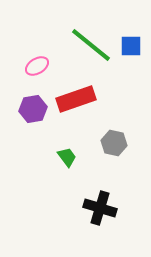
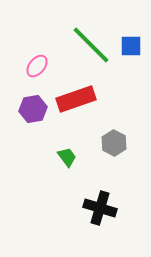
green line: rotated 6 degrees clockwise
pink ellipse: rotated 20 degrees counterclockwise
gray hexagon: rotated 15 degrees clockwise
